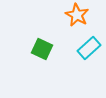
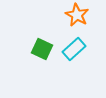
cyan rectangle: moved 15 px left, 1 px down
